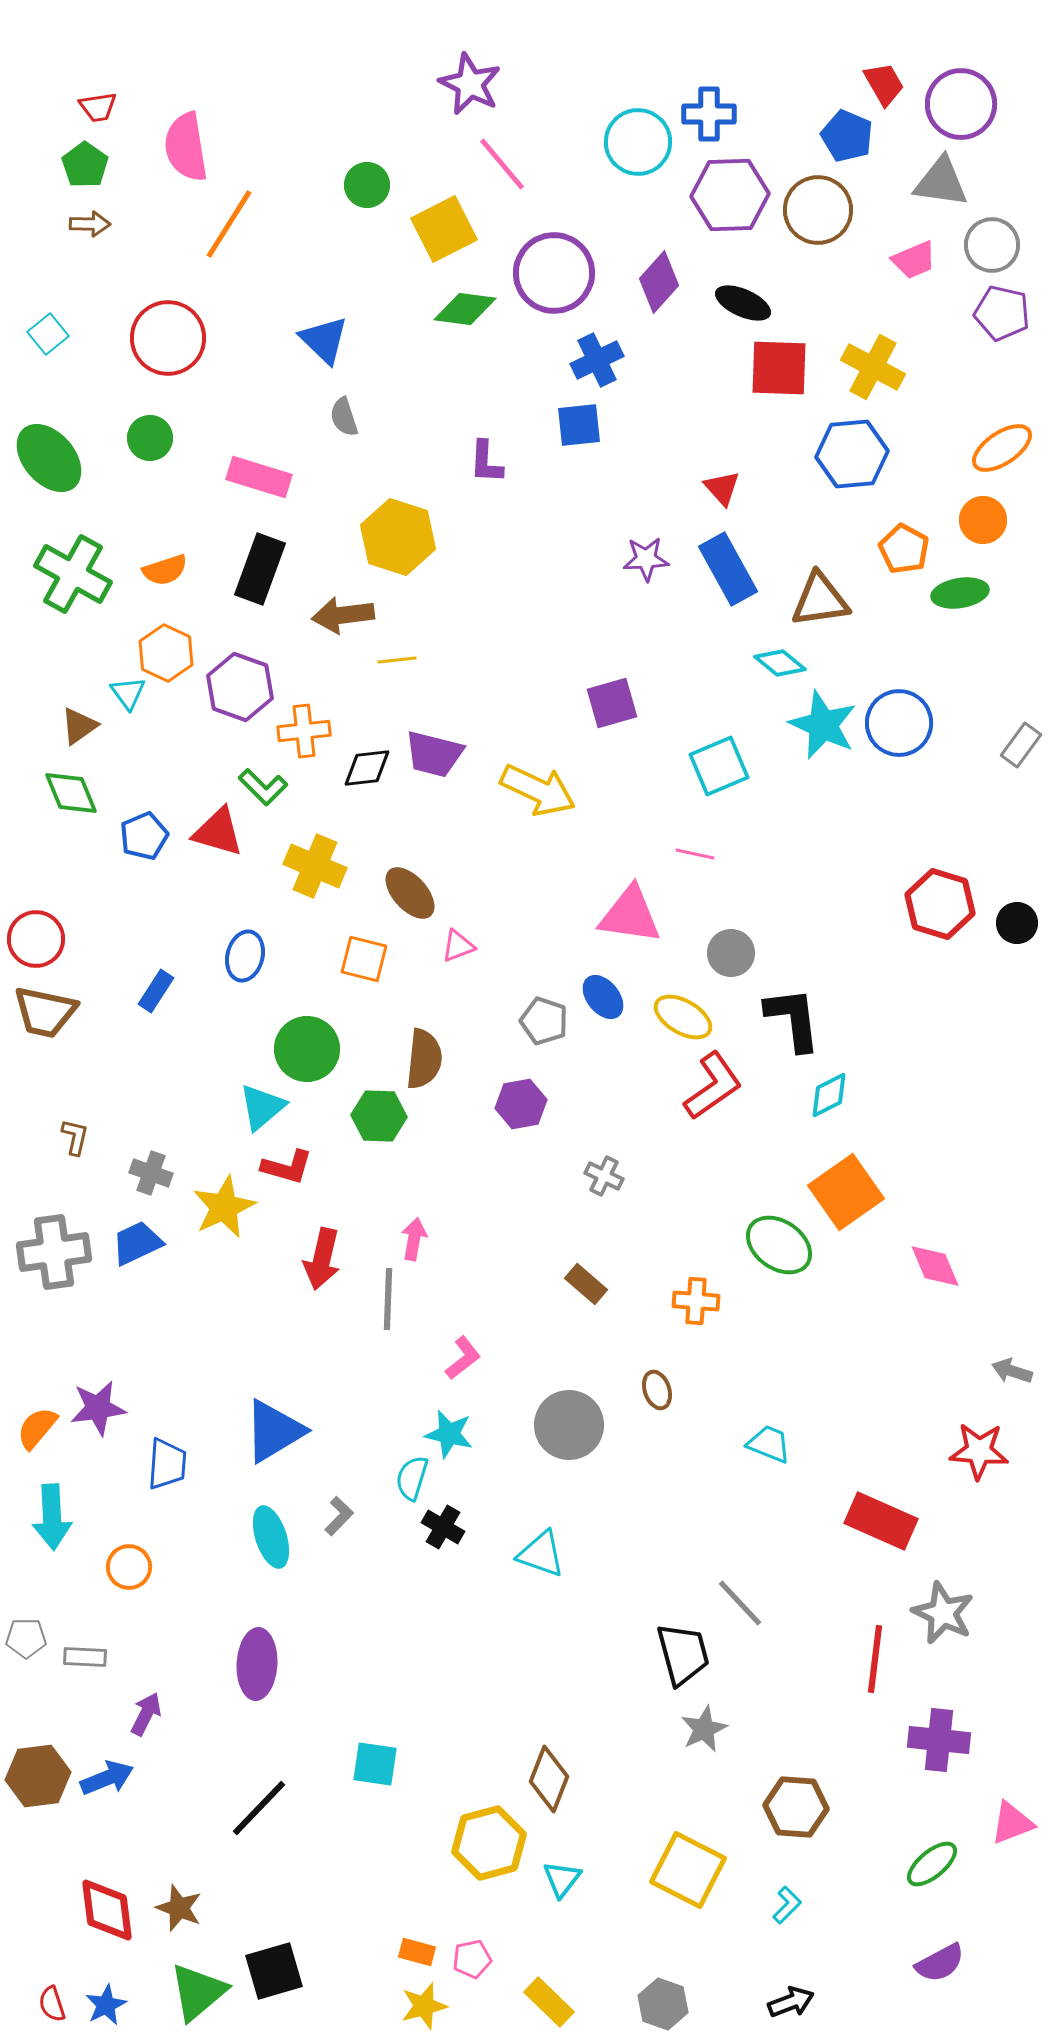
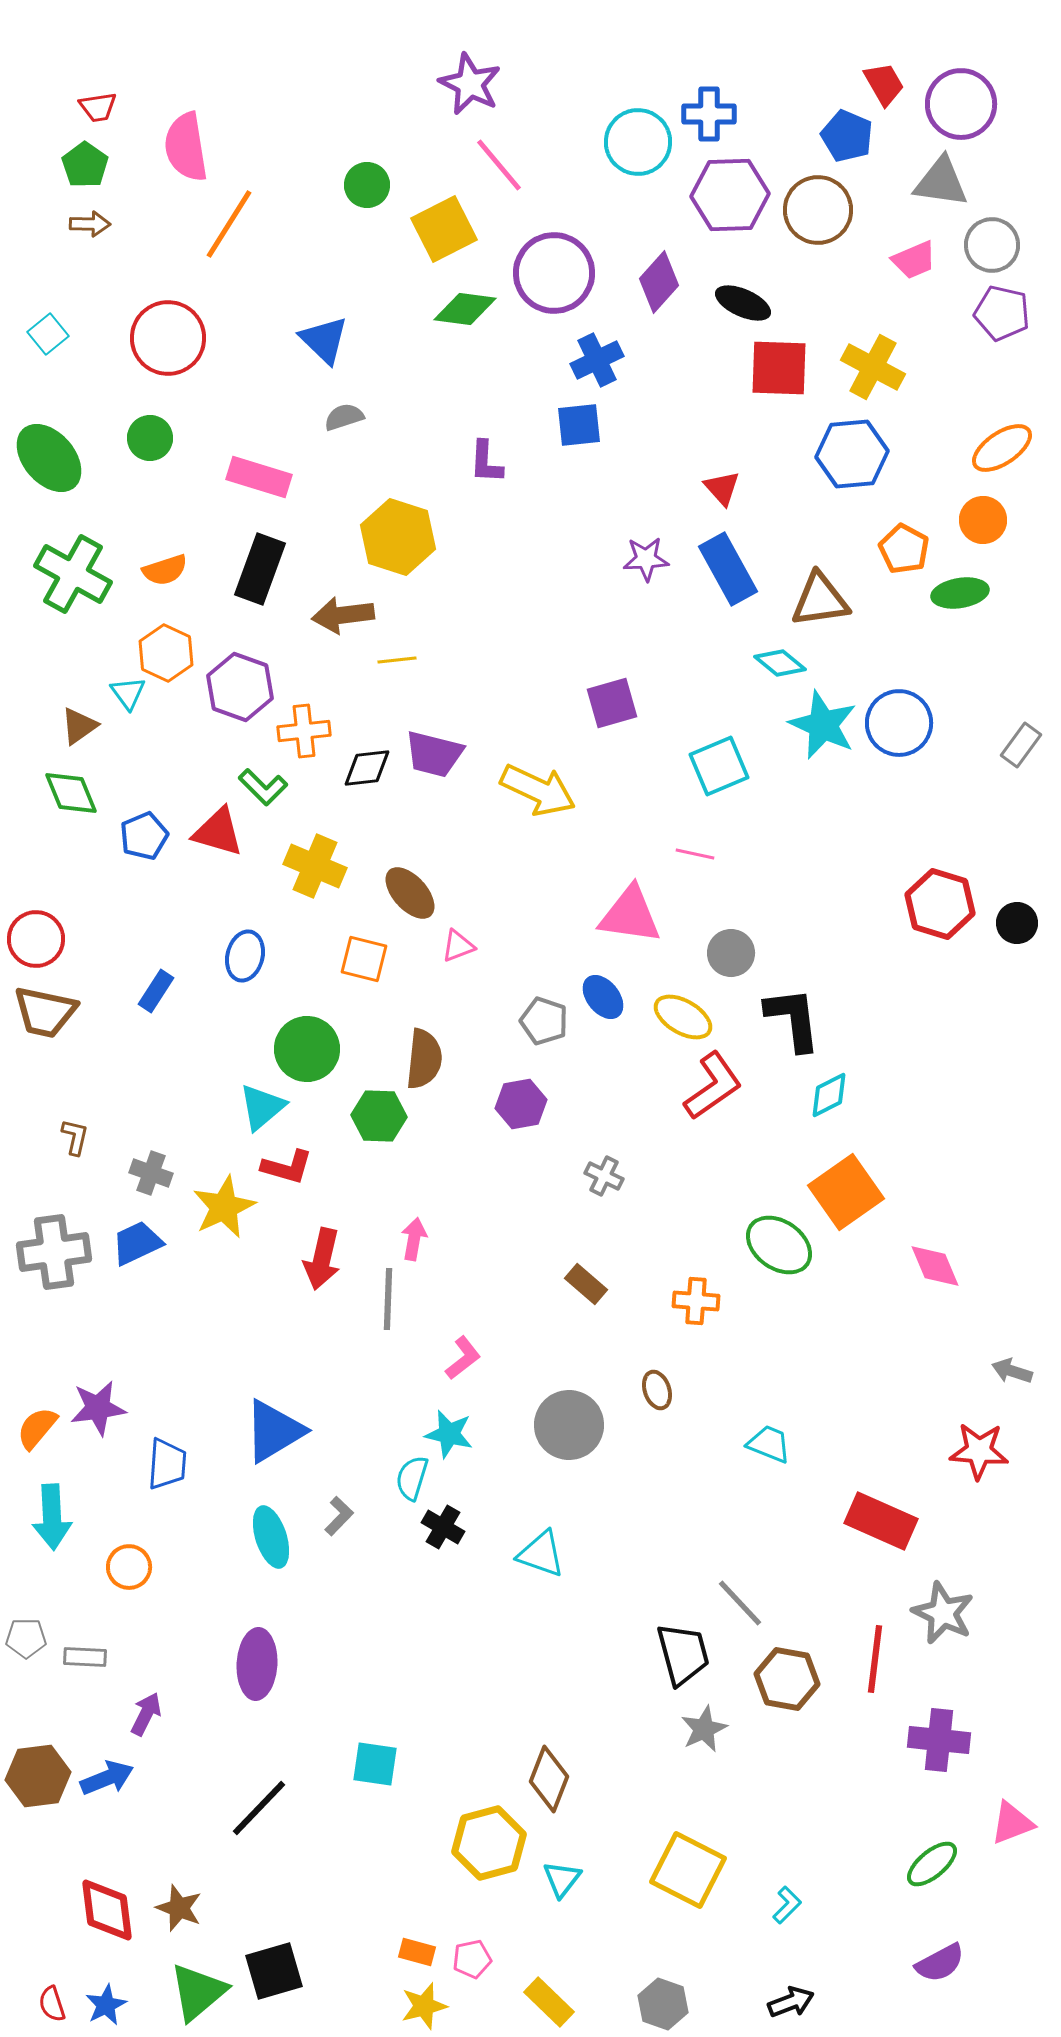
pink line at (502, 164): moved 3 px left, 1 px down
gray semicircle at (344, 417): rotated 90 degrees clockwise
brown hexagon at (796, 1807): moved 9 px left, 128 px up; rotated 6 degrees clockwise
